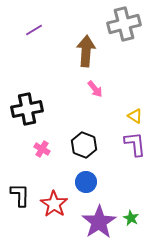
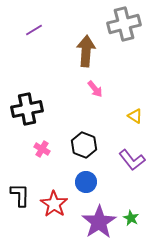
purple L-shape: moved 3 px left, 16 px down; rotated 148 degrees clockwise
